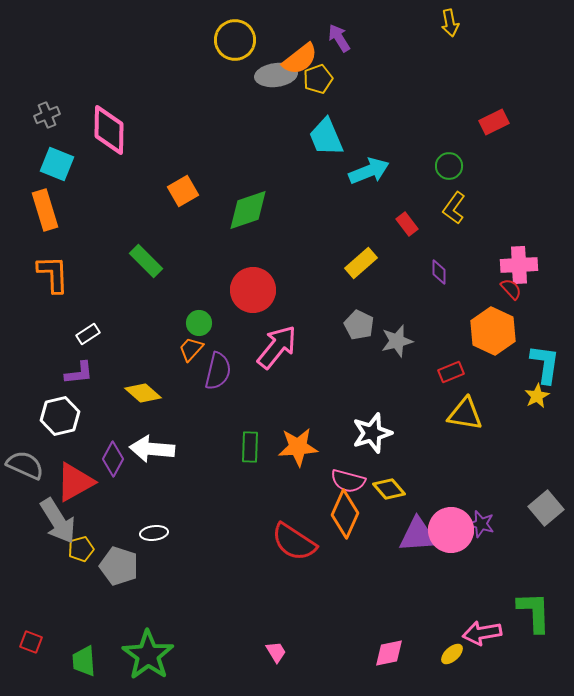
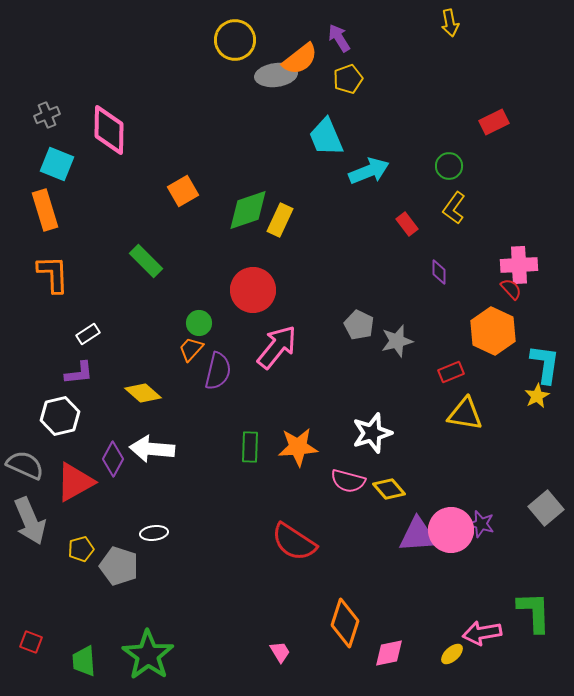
yellow pentagon at (318, 79): moved 30 px right
yellow rectangle at (361, 263): moved 81 px left, 43 px up; rotated 24 degrees counterclockwise
orange diamond at (345, 514): moved 109 px down; rotated 6 degrees counterclockwise
gray arrow at (58, 521): moved 28 px left; rotated 9 degrees clockwise
pink trapezoid at (276, 652): moved 4 px right
